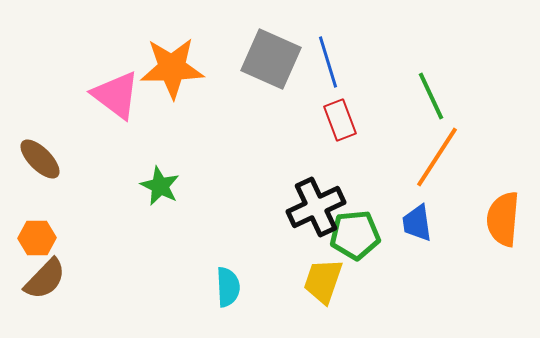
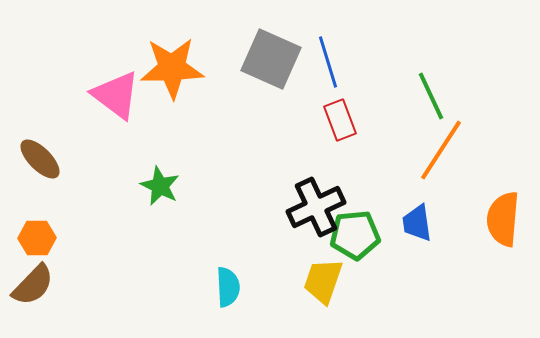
orange line: moved 4 px right, 7 px up
brown semicircle: moved 12 px left, 6 px down
